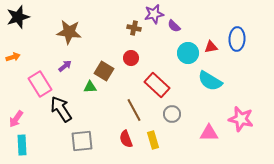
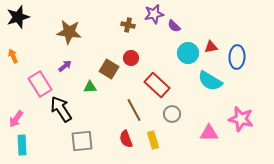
brown cross: moved 6 px left, 3 px up
blue ellipse: moved 18 px down
orange arrow: moved 1 px up; rotated 96 degrees counterclockwise
brown square: moved 5 px right, 2 px up
